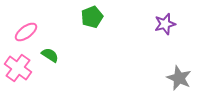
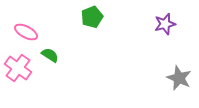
pink ellipse: rotated 65 degrees clockwise
